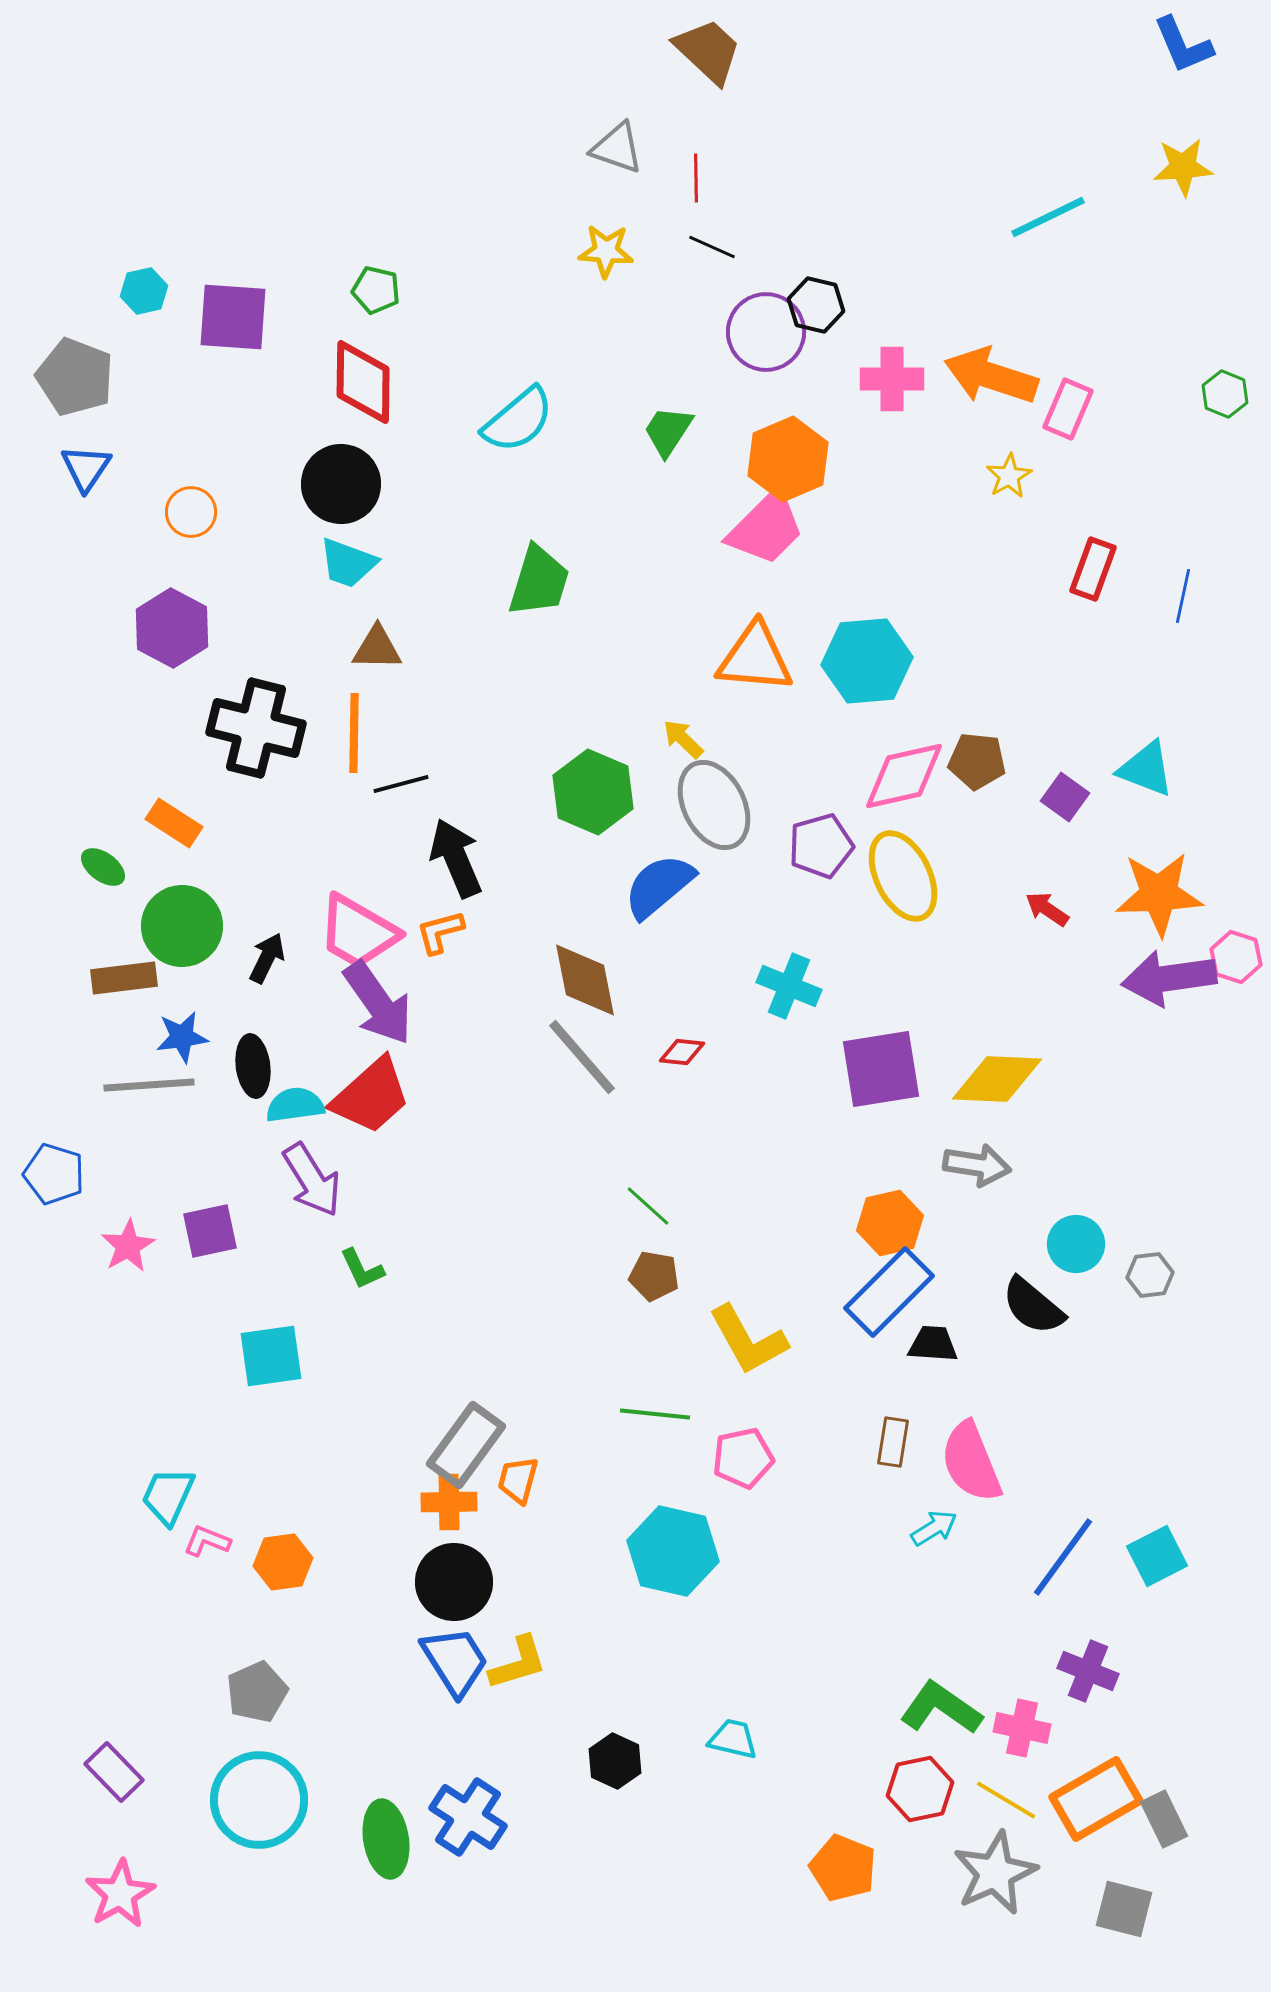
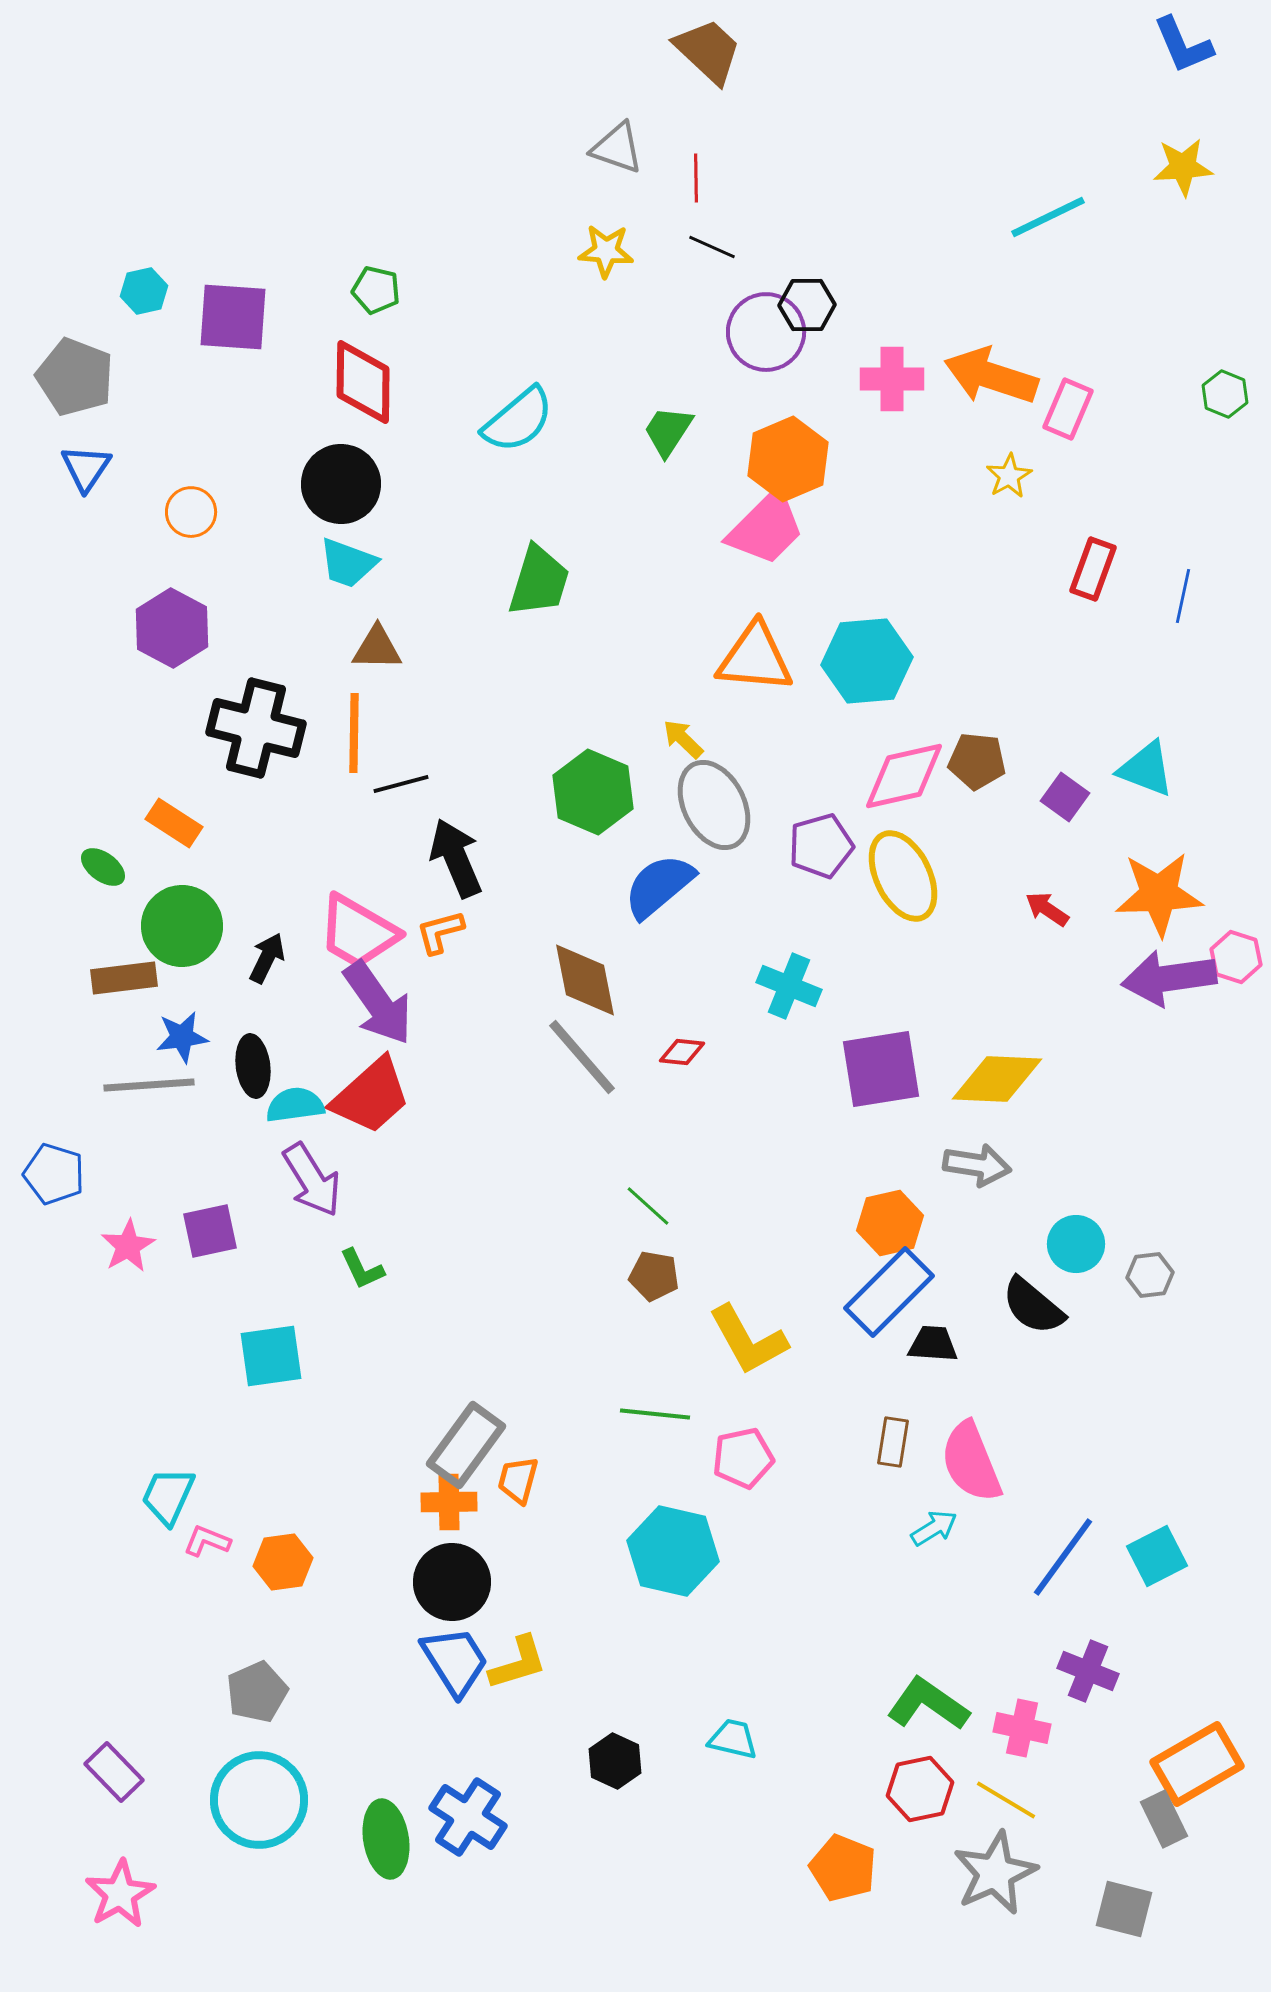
black hexagon at (816, 305): moved 9 px left; rotated 14 degrees counterclockwise
black circle at (454, 1582): moved 2 px left
green L-shape at (941, 1708): moved 13 px left, 4 px up
orange rectangle at (1096, 1799): moved 101 px right, 35 px up
